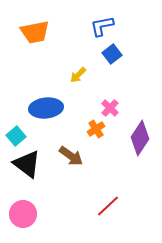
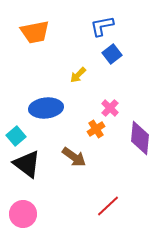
purple diamond: rotated 28 degrees counterclockwise
brown arrow: moved 3 px right, 1 px down
